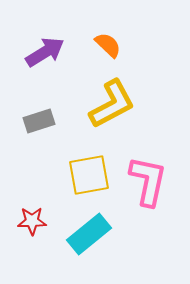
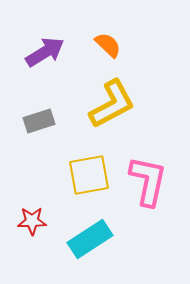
cyan rectangle: moved 1 px right, 5 px down; rotated 6 degrees clockwise
